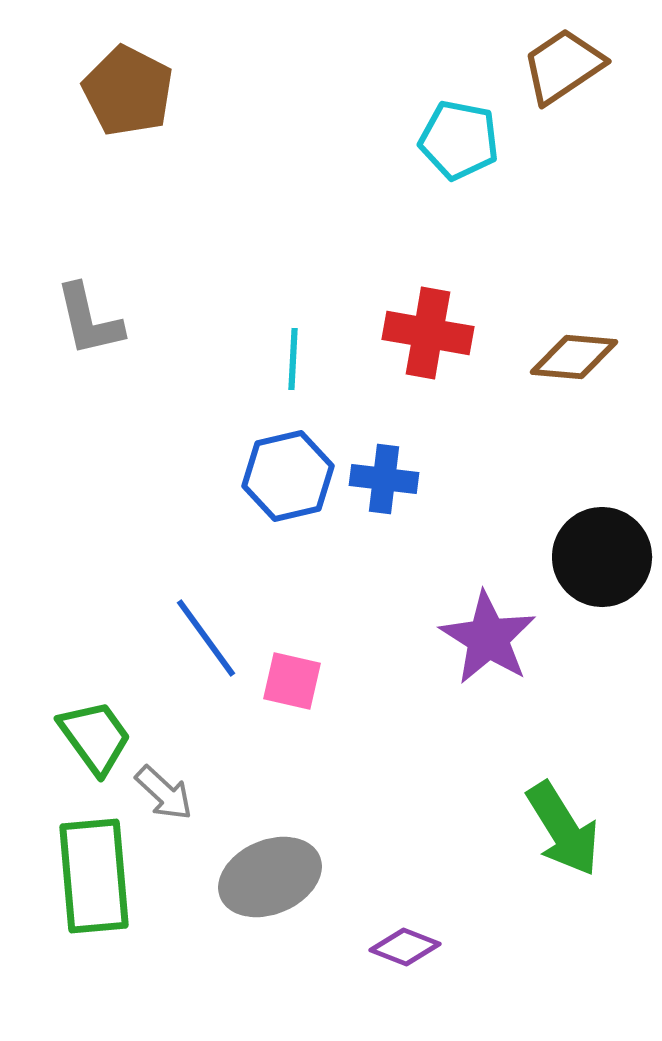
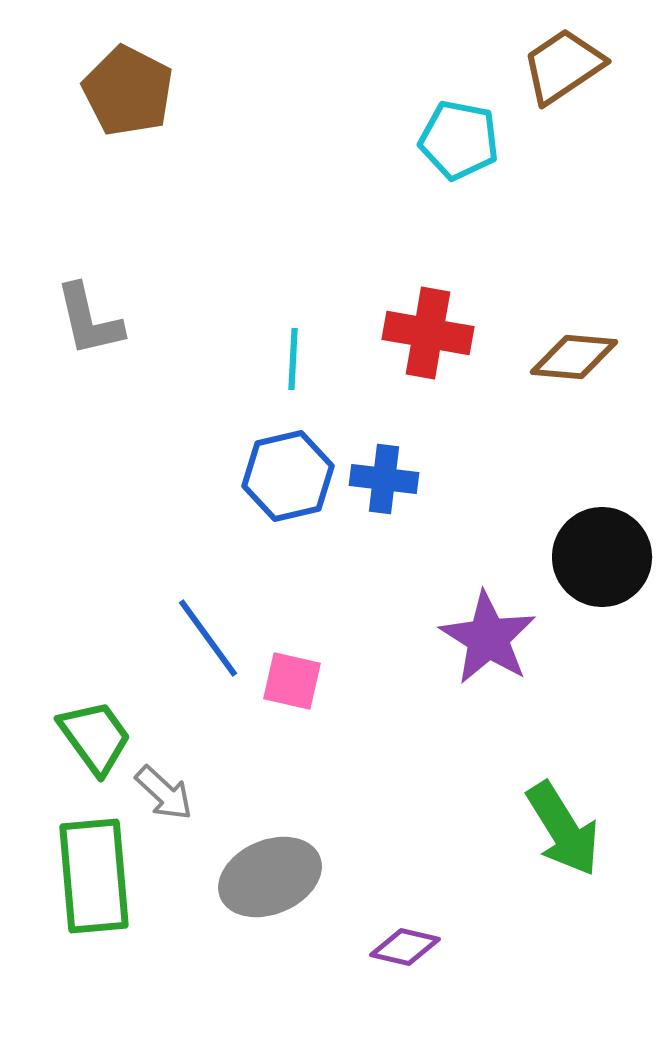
blue line: moved 2 px right
purple diamond: rotated 8 degrees counterclockwise
